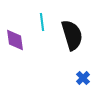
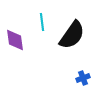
black semicircle: rotated 52 degrees clockwise
blue cross: rotated 24 degrees clockwise
